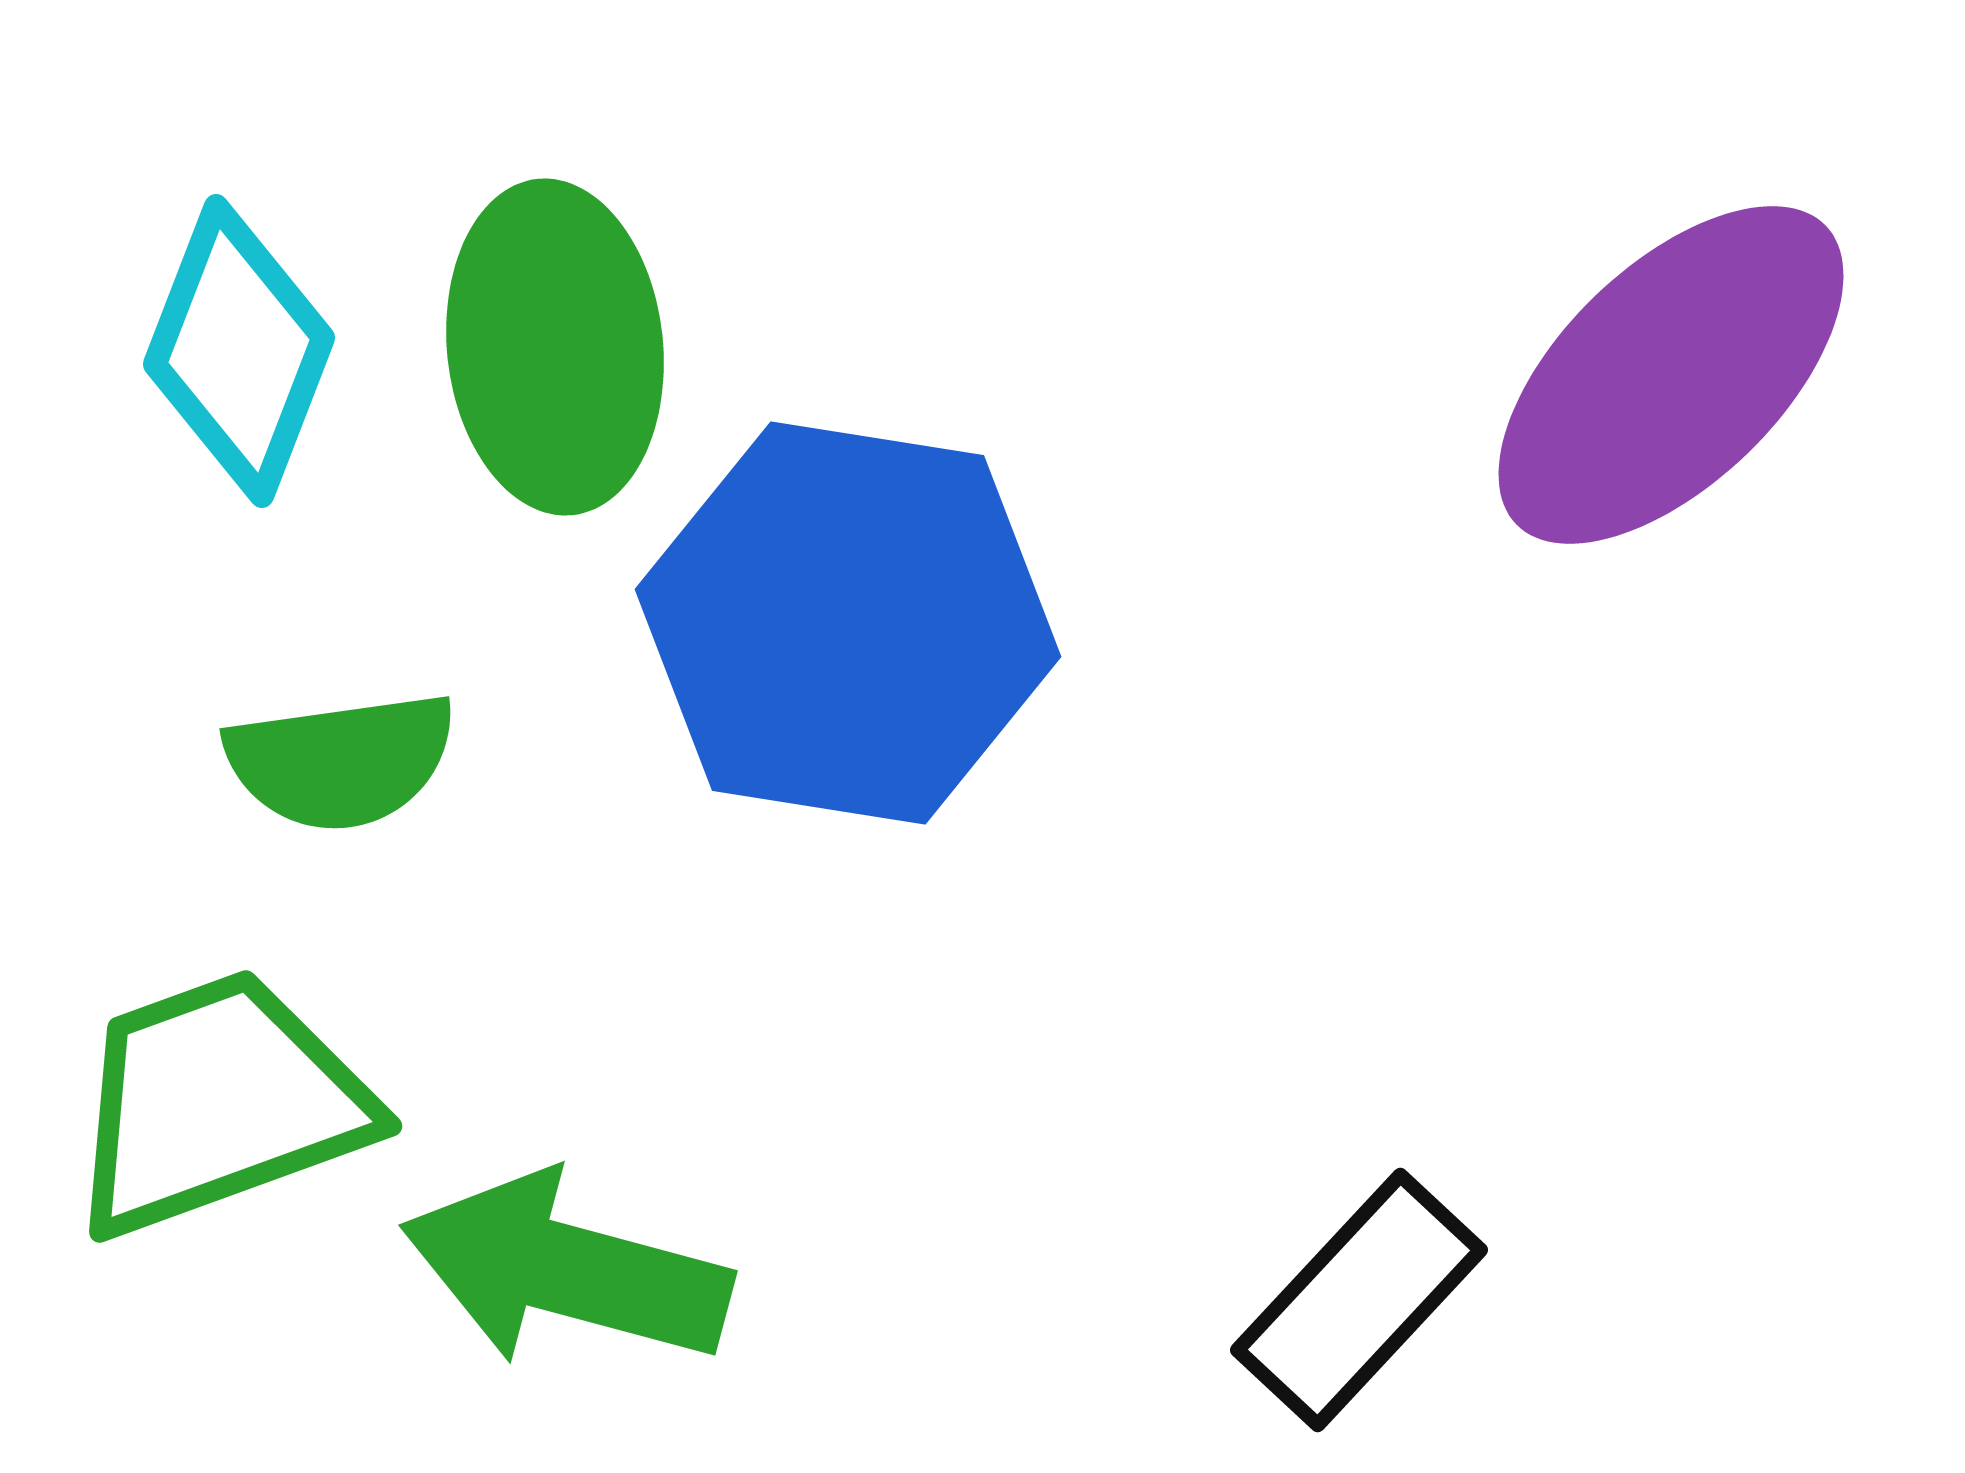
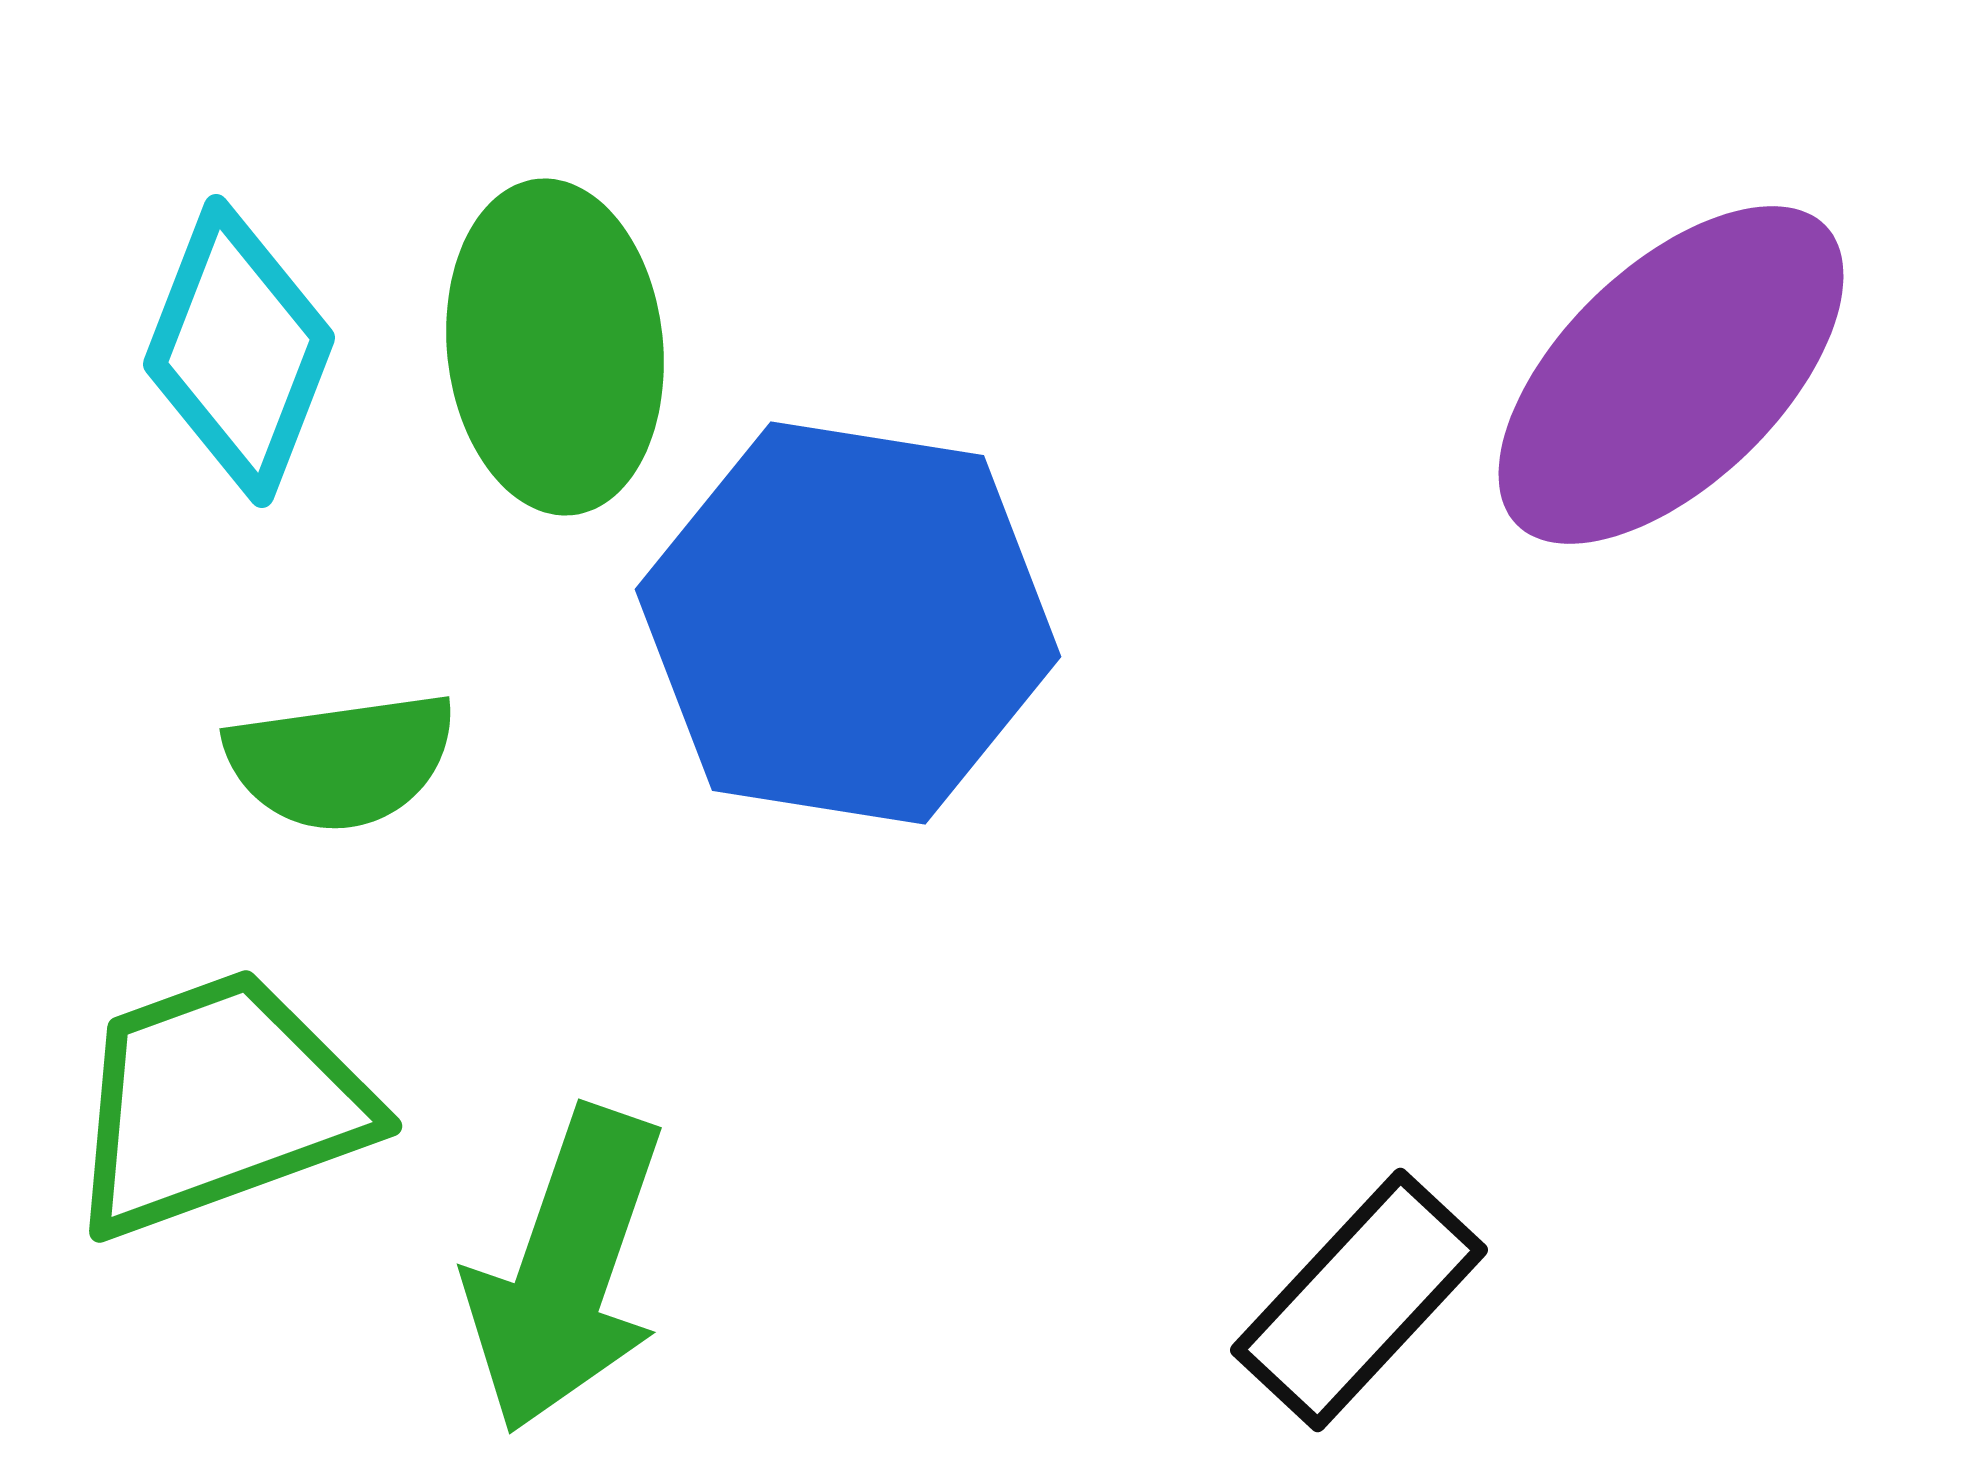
green arrow: rotated 86 degrees counterclockwise
